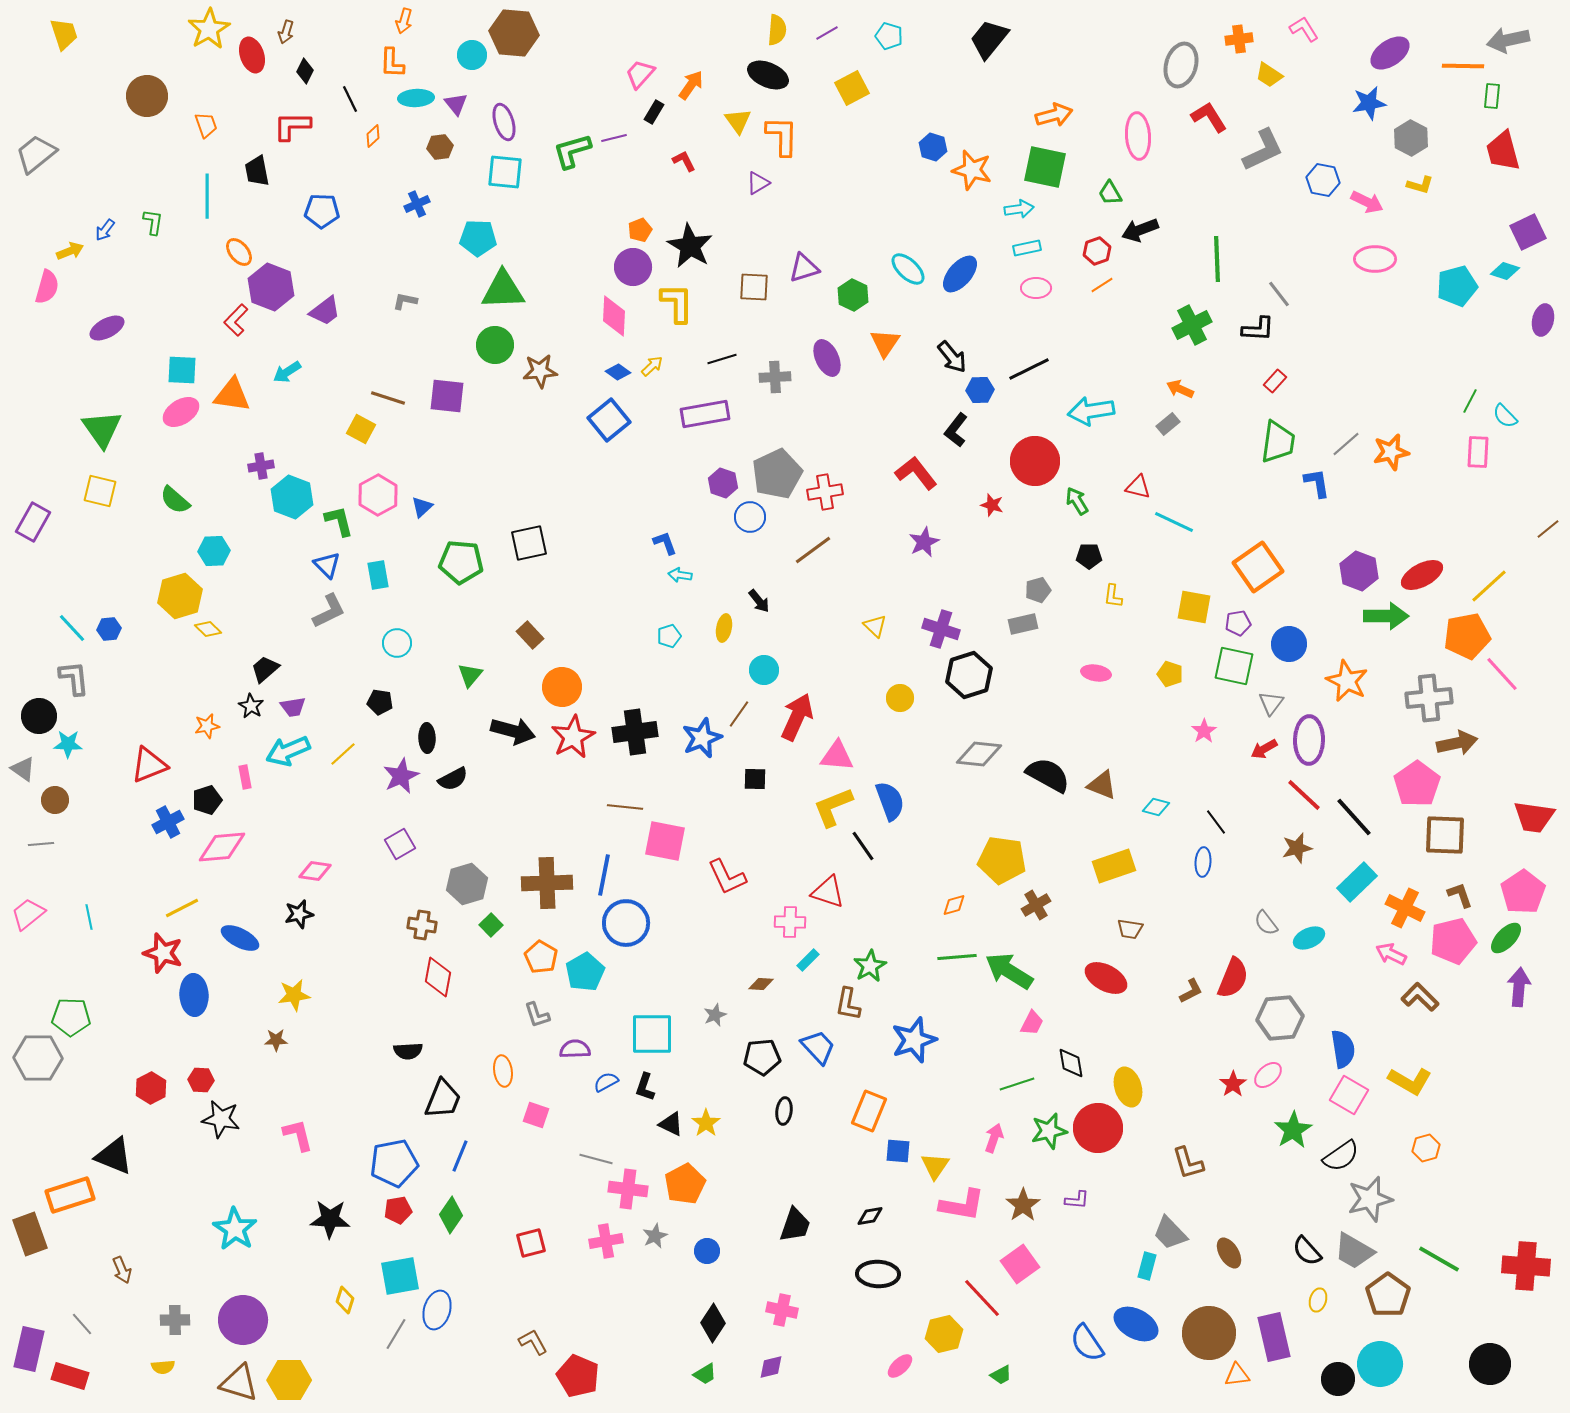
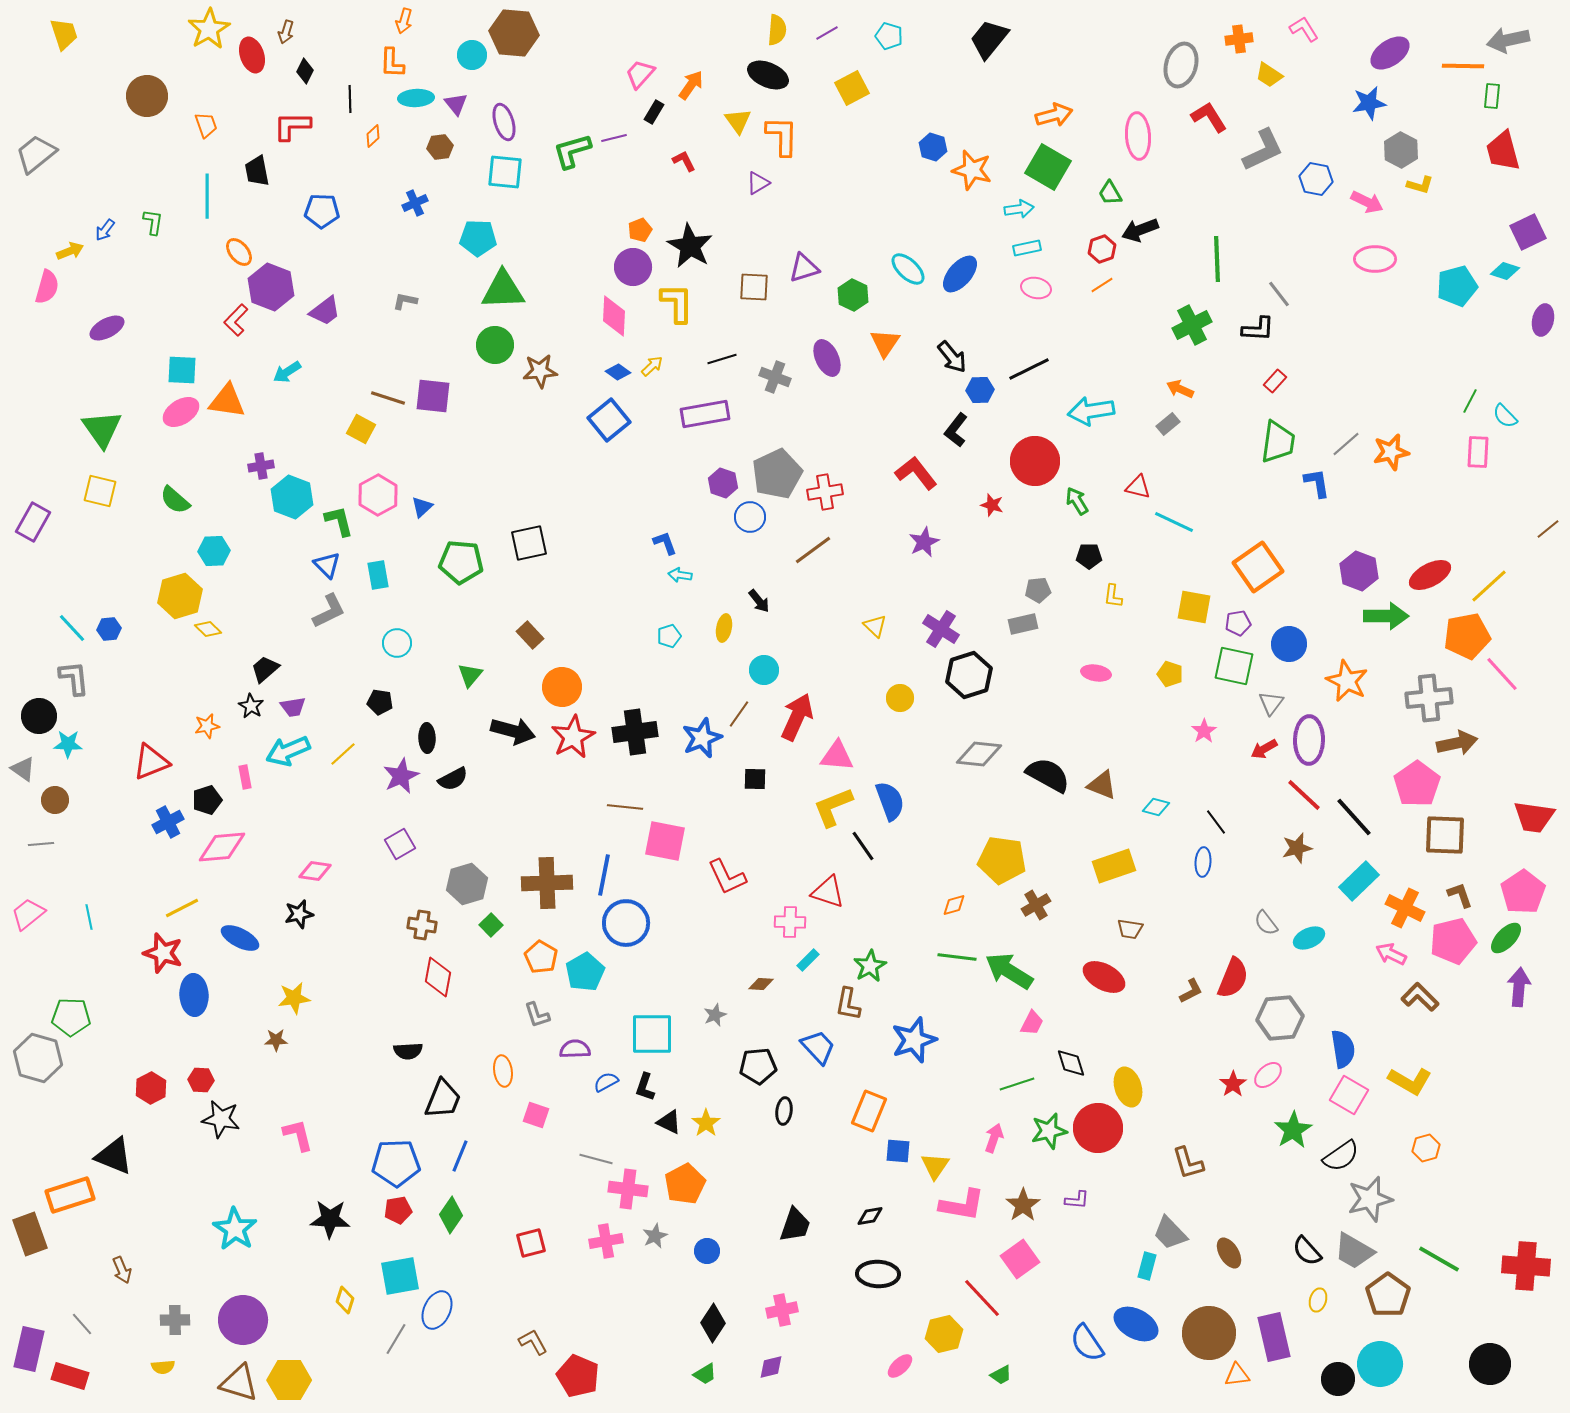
black line at (350, 99): rotated 24 degrees clockwise
gray hexagon at (1411, 138): moved 10 px left, 12 px down
green square at (1045, 167): moved 3 px right; rotated 18 degrees clockwise
blue hexagon at (1323, 180): moved 7 px left, 1 px up
blue cross at (417, 204): moved 2 px left, 1 px up
red hexagon at (1097, 251): moved 5 px right, 2 px up
pink ellipse at (1036, 288): rotated 12 degrees clockwise
gray cross at (775, 377): rotated 24 degrees clockwise
orange triangle at (232, 395): moved 5 px left, 6 px down
purple square at (447, 396): moved 14 px left
red ellipse at (1422, 575): moved 8 px right
gray pentagon at (1038, 590): rotated 10 degrees clockwise
purple cross at (941, 629): rotated 15 degrees clockwise
red triangle at (149, 765): moved 2 px right, 3 px up
cyan rectangle at (1357, 882): moved 2 px right, 1 px up
green line at (957, 957): rotated 12 degrees clockwise
red ellipse at (1106, 978): moved 2 px left, 1 px up
yellow star at (294, 995): moved 3 px down
black pentagon at (762, 1057): moved 4 px left, 9 px down
gray hexagon at (38, 1058): rotated 15 degrees clockwise
black diamond at (1071, 1063): rotated 8 degrees counterclockwise
black triangle at (671, 1124): moved 2 px left, 2 px up
blue pentagon at (394, 1163): moved 2 px right; rotated 9 degrees clockwise
pink square at (1020, 1264): moved 5 px up
blue ellipse at (437, 1310): rotated 9 degrees clockwise
pink cross at (782, 1310): rotated 24 degrees counterclockwise
gray line at (396, 1334): moved 5 px down
